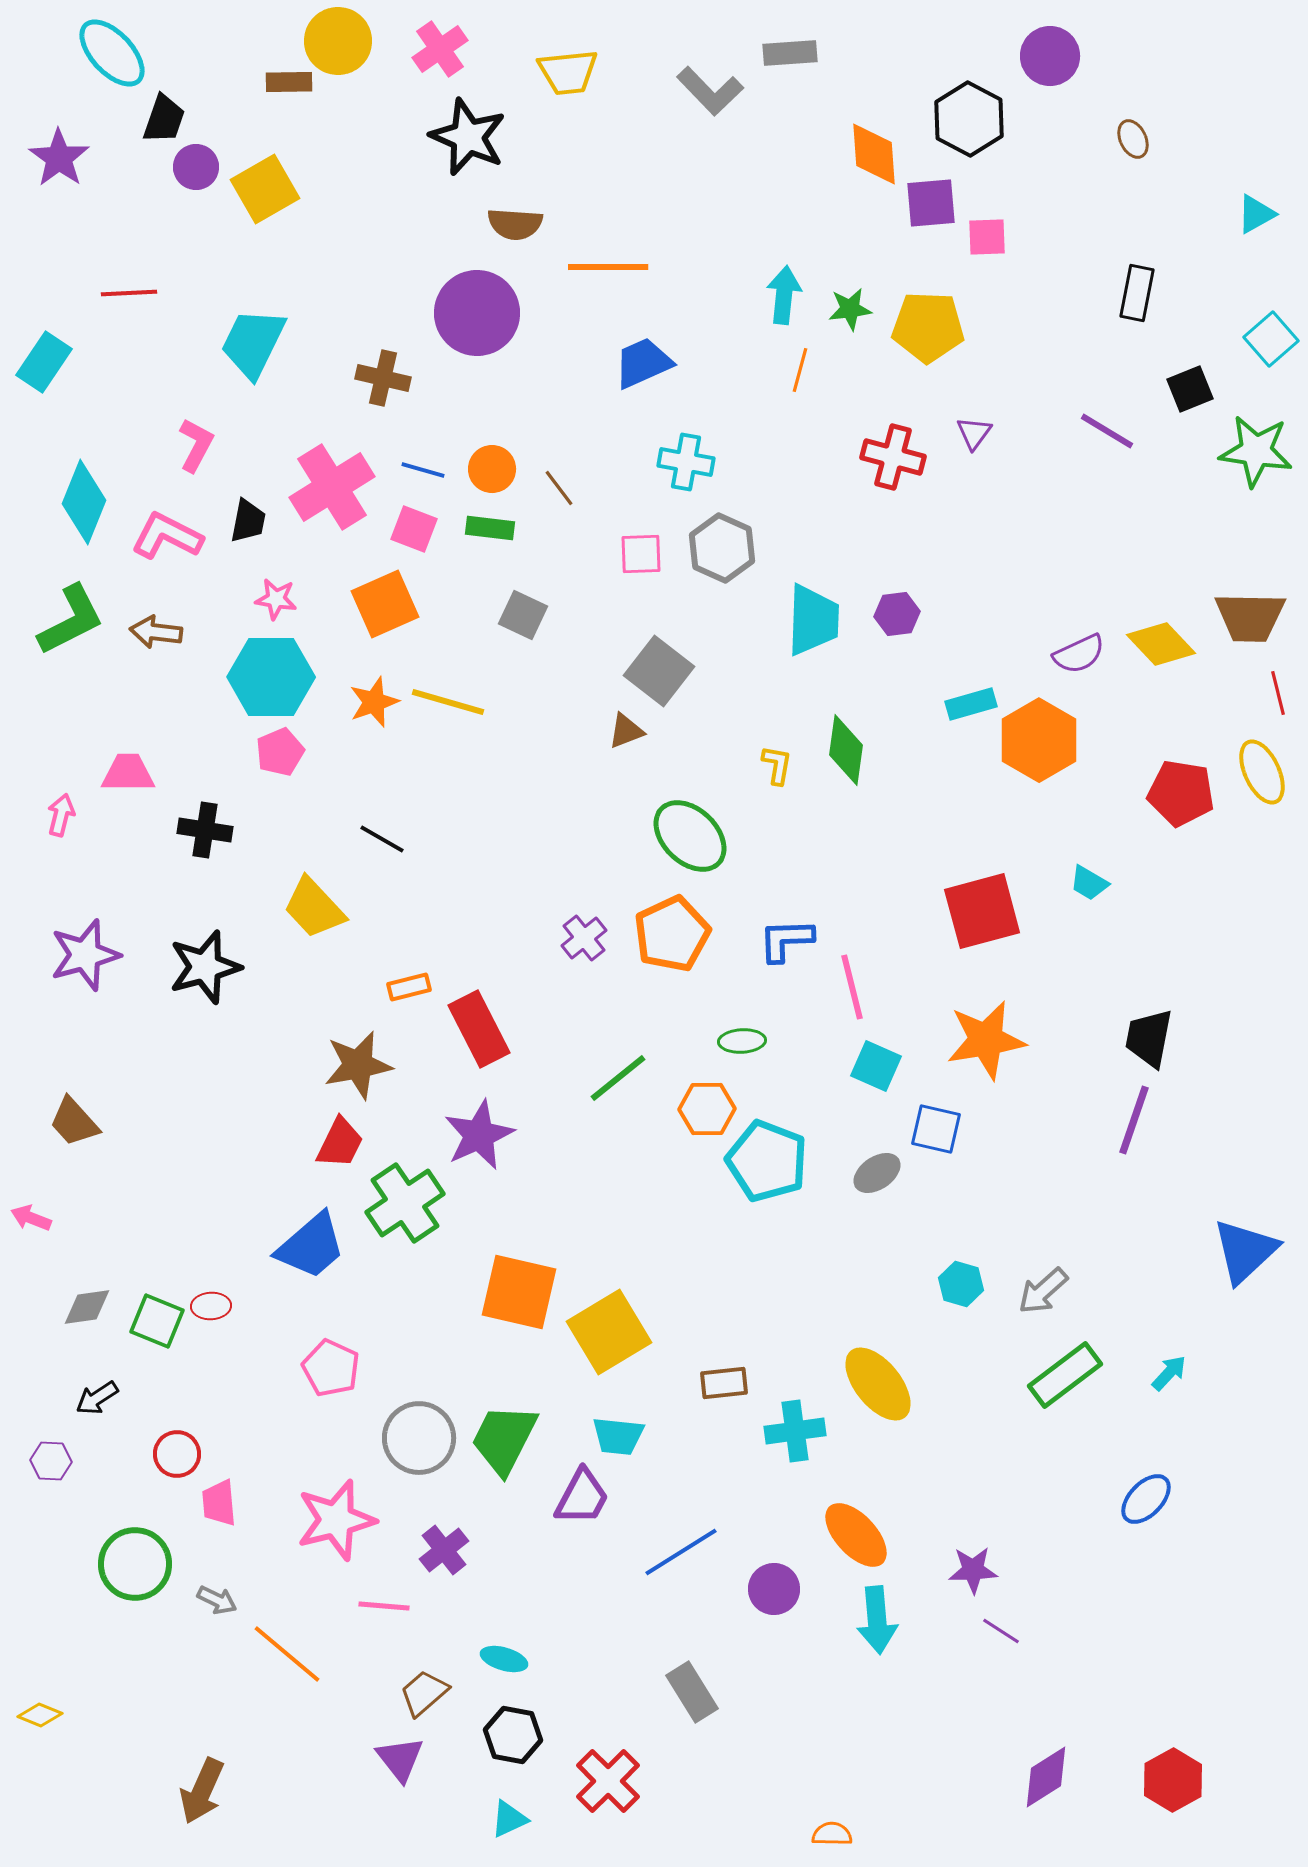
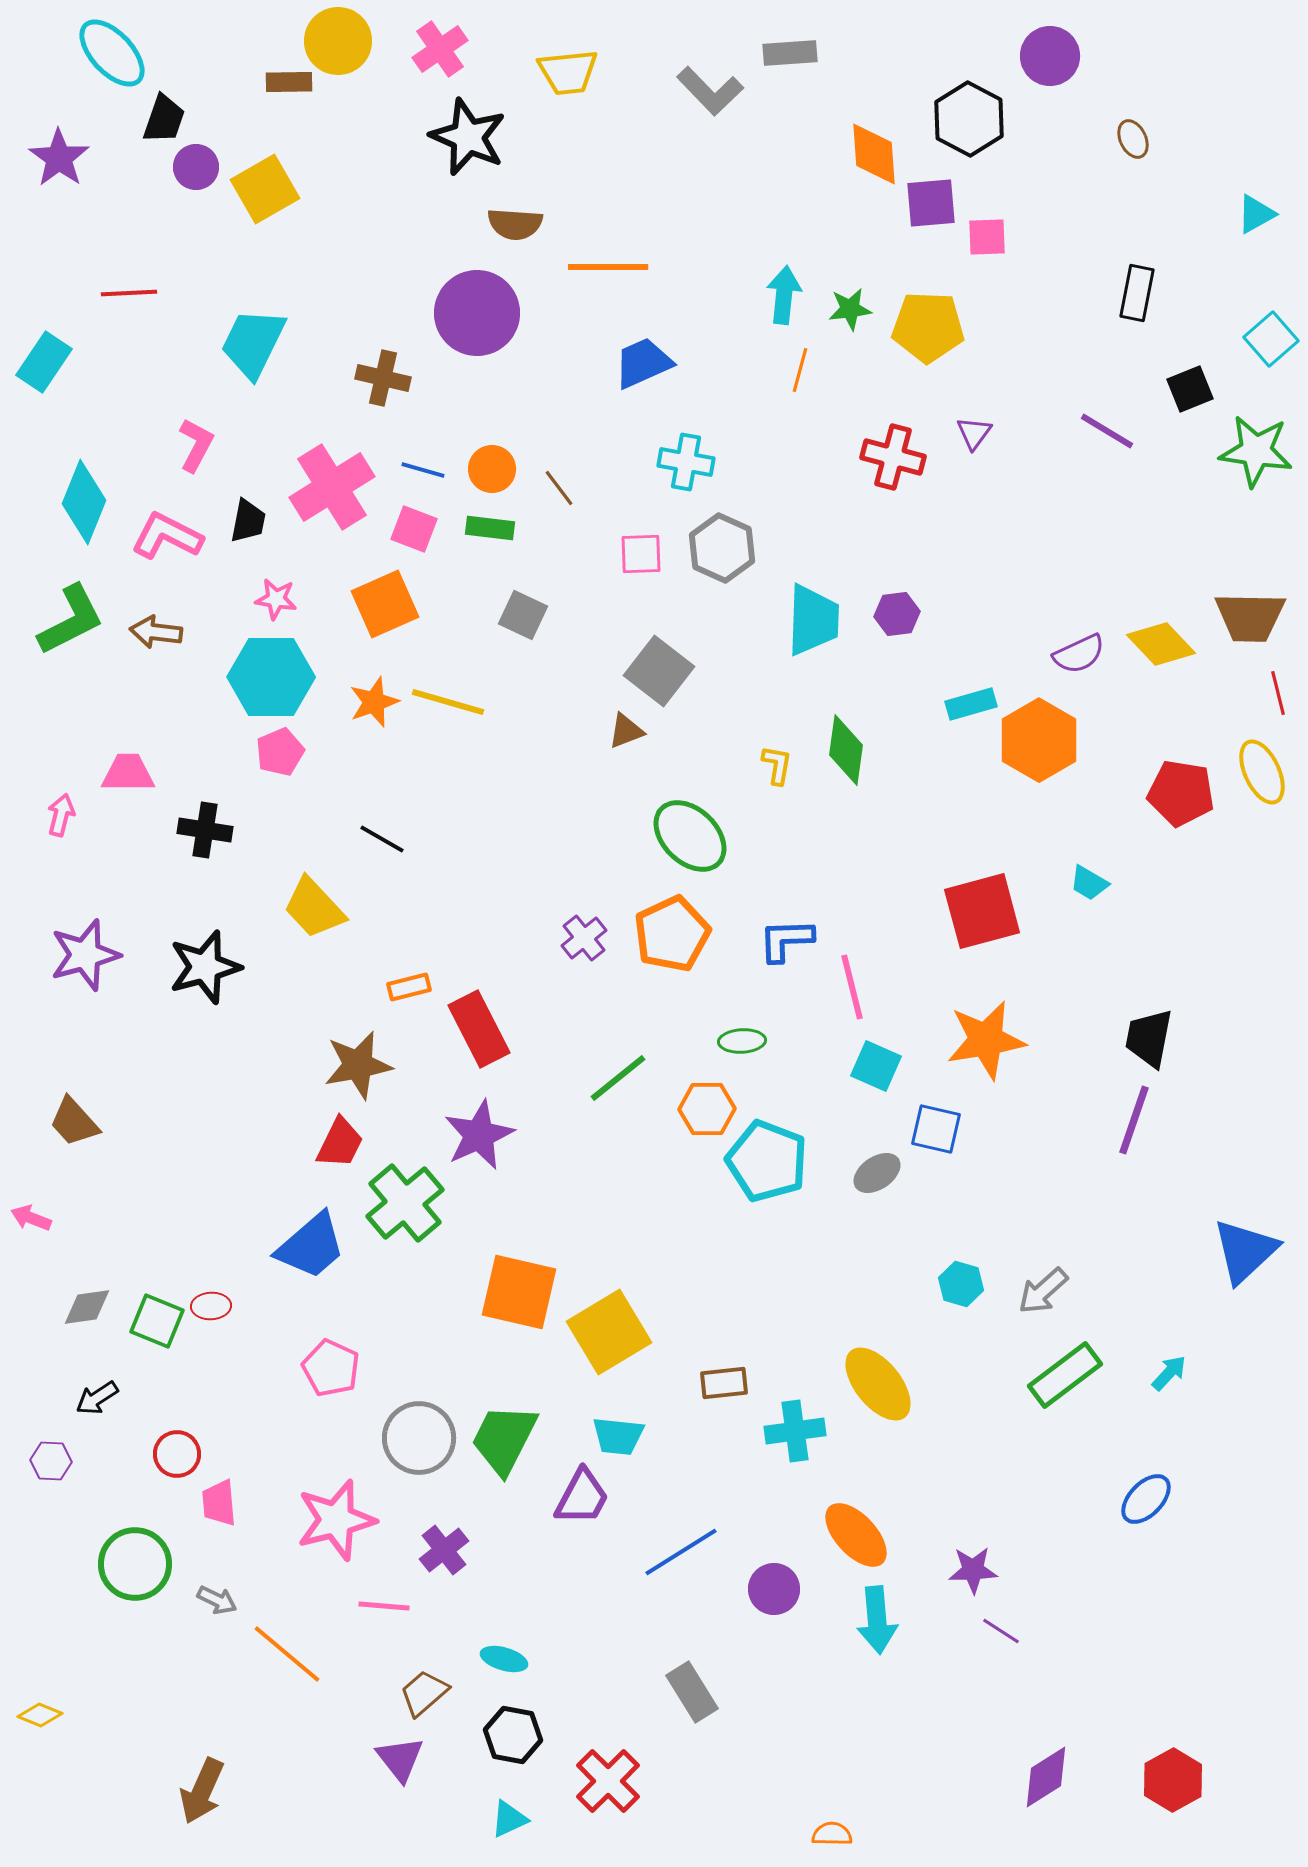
green cross at (405, 1203): rotated 6 degrees counterclockwise
